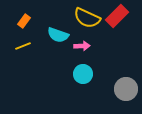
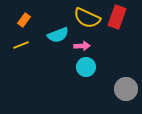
red rectangle: moved 1 px down; rotated 25 degrees counterclockwise
orange rectangle: moved 1 px up
cyan semicircle: rotated 40 degrees counterclockwise
yellow line: moved 2 px left, 1 px up
cyan circle: moved 3 px right, 7 px up
